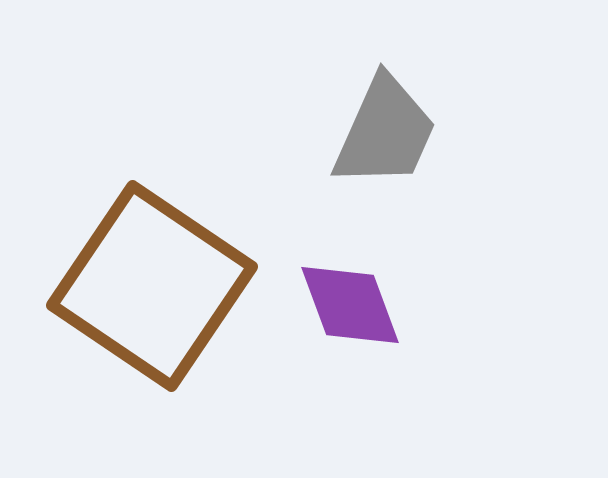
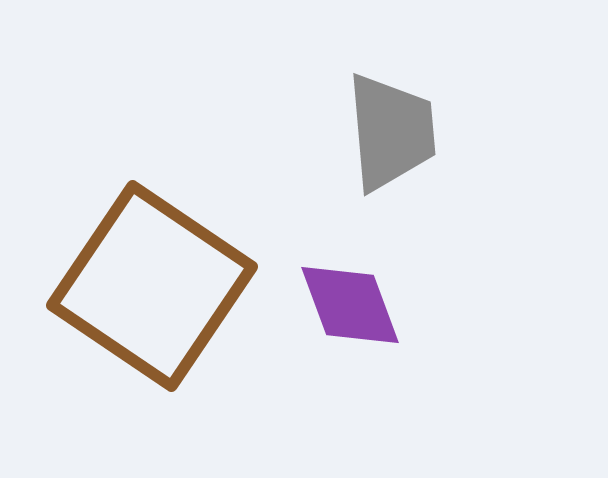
gray trapezoid: moved 6 px right; rotated 29 degrees counterclockwise
